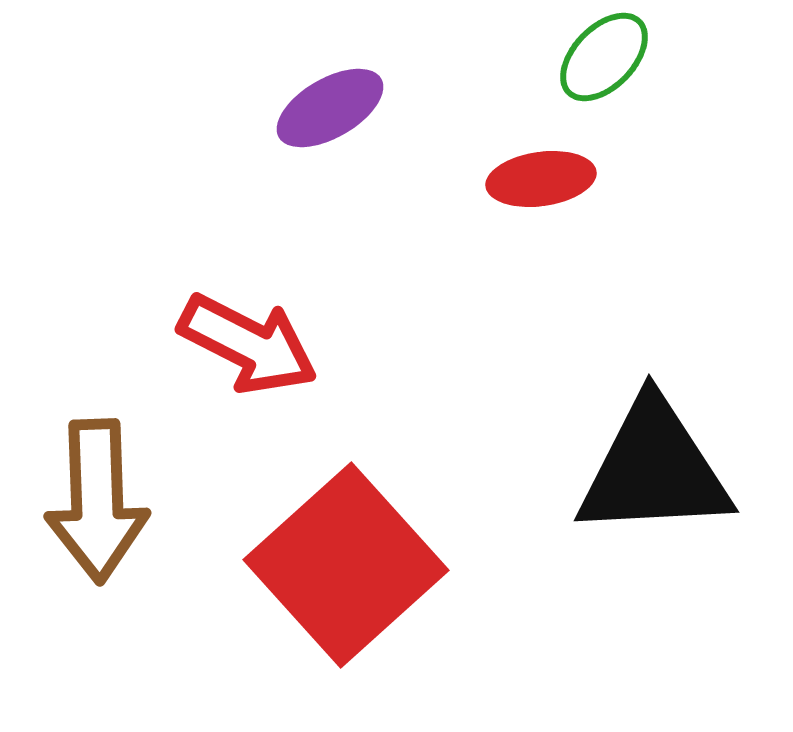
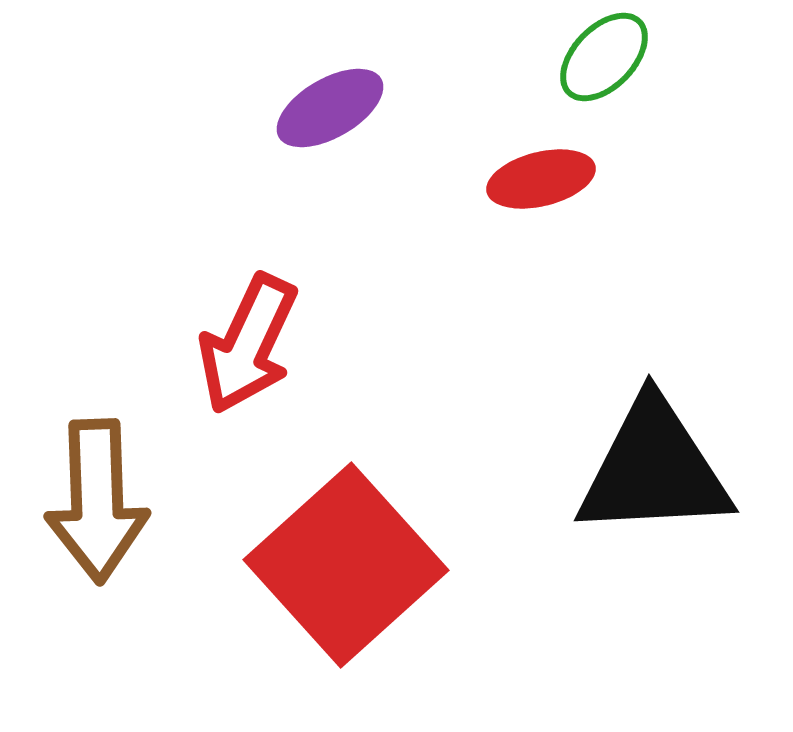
red ellipse: rotated 6 degrees counterclockwise
red arrow: rotated 88 degrees clockwise
